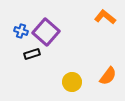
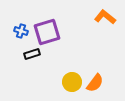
purple square: moved 1 px right; rotated 32 degrees clockwise
orange semicircle: moved 13 px left, 7 px down
